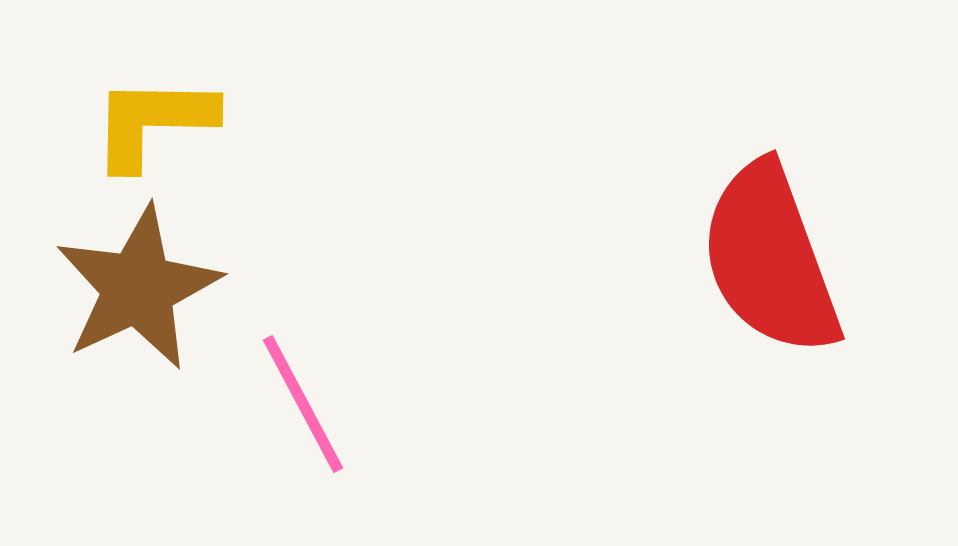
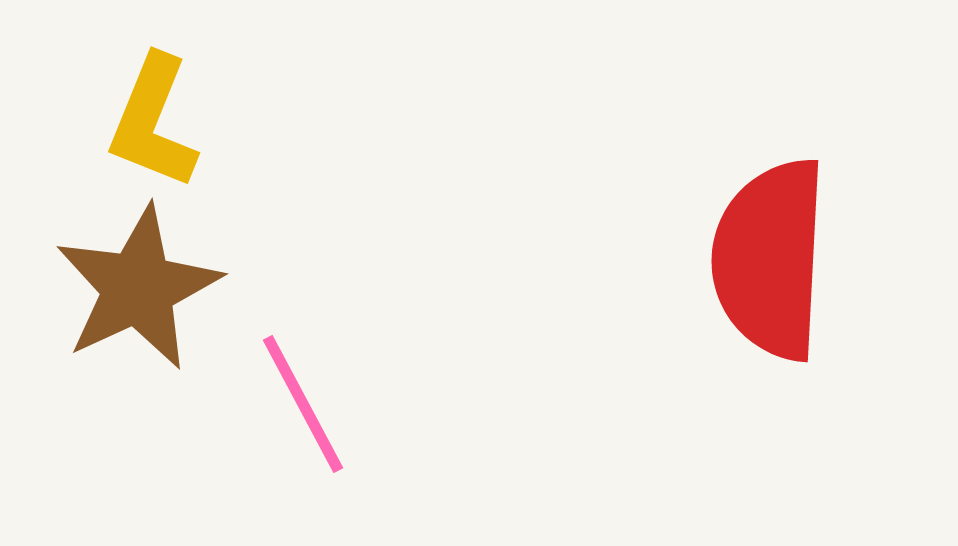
yellow L-shape: rotated 69 degrees counterclockwise
red semicircle: rotated 23 degrees clockwise
